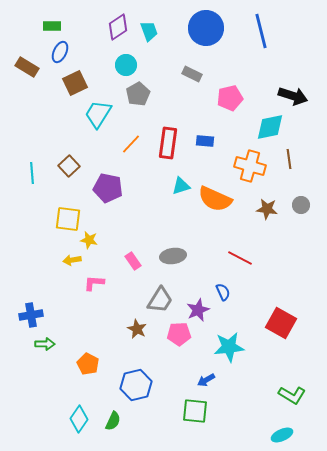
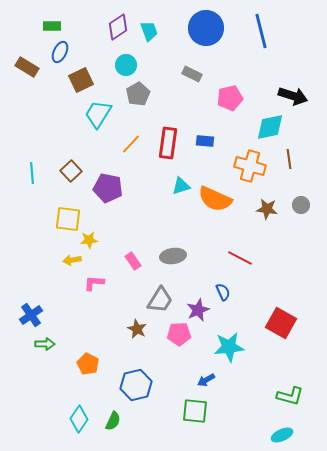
brown square at (75, 83): moved 6 px right, 3 px up
brown square at (69, 166): moved 2 px right, 5 px down
yellow star at (89, 240): rotated 18 degrees counterclockwise
blue cross at (31, 315): rotated 25 degrees counterclockwise
green L-shape at (292, 395): moved 2 px left, 1 px down; rotated 16 degrees counterclockwise
